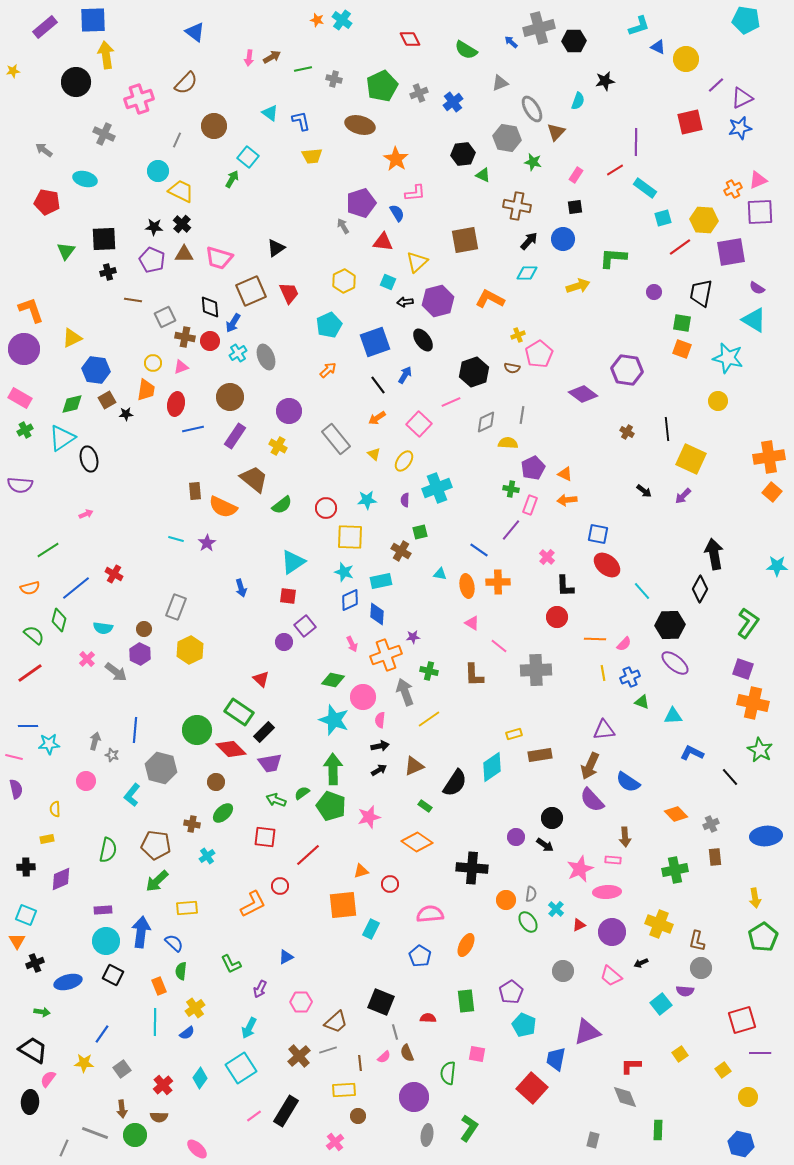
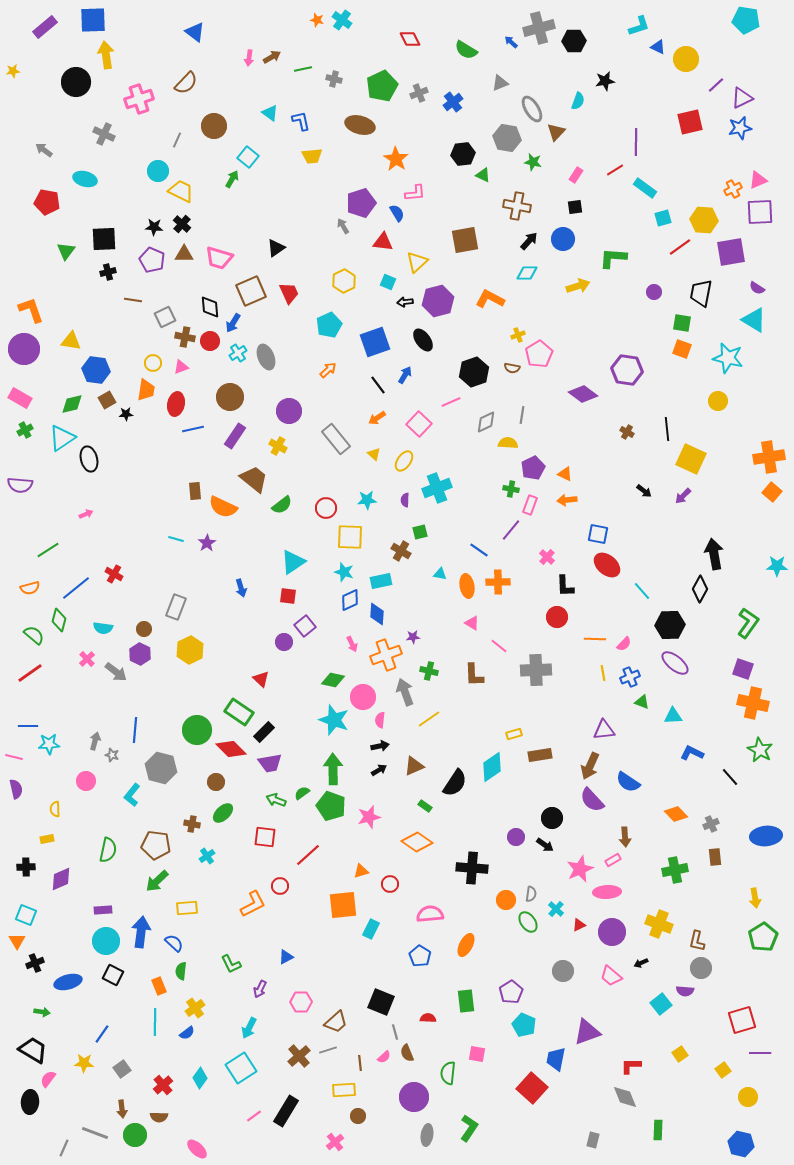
yellow triangle at (72, 338): moved 1 px left, 3 px down; rotated 35 degrees clockwise
pink rectangle at (613, 860): rotated 35 degrees counterclockwise
